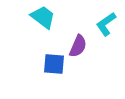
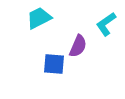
cyan trapezoid: moved 4 px left, 1 px down; rotated 64 degrees counterclockwise
